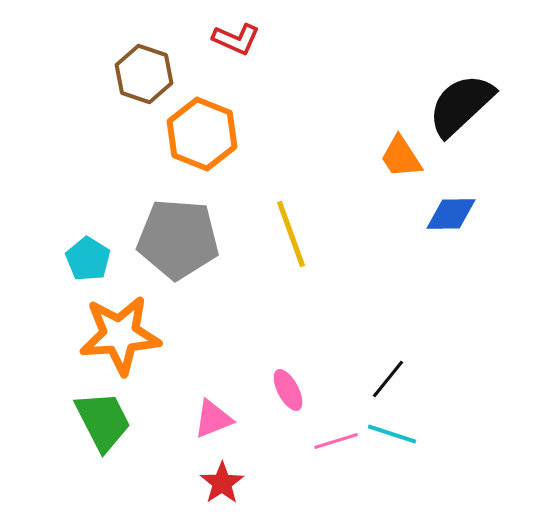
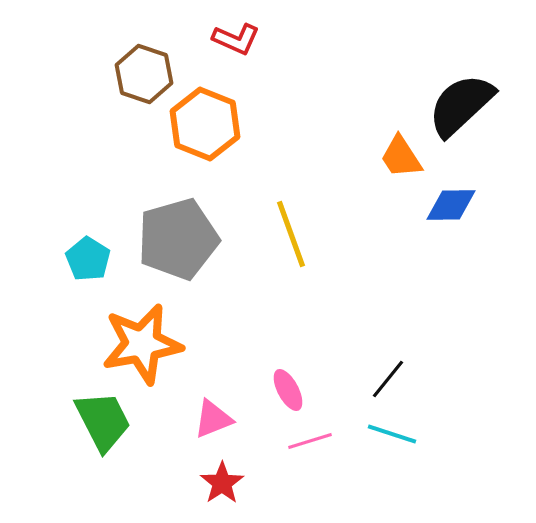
orange hexagon: moved 3 px right, 10 px up
blue diamond: moved 9 px up
gray pentagon: rotated 20 degrees counterclockwise
orange star: moved 22 px right, 9 px down; rotated 6 degrees counterclockwise
pink line: moved 26 px left
